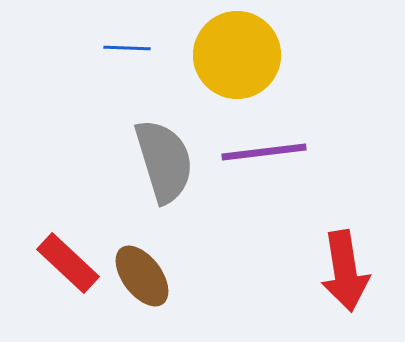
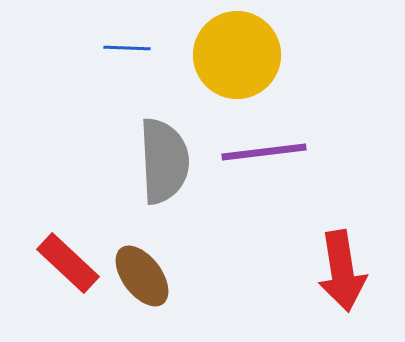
gray semicircle: rotated 14 degrees clockwise
red arrow: moved 3 px left
